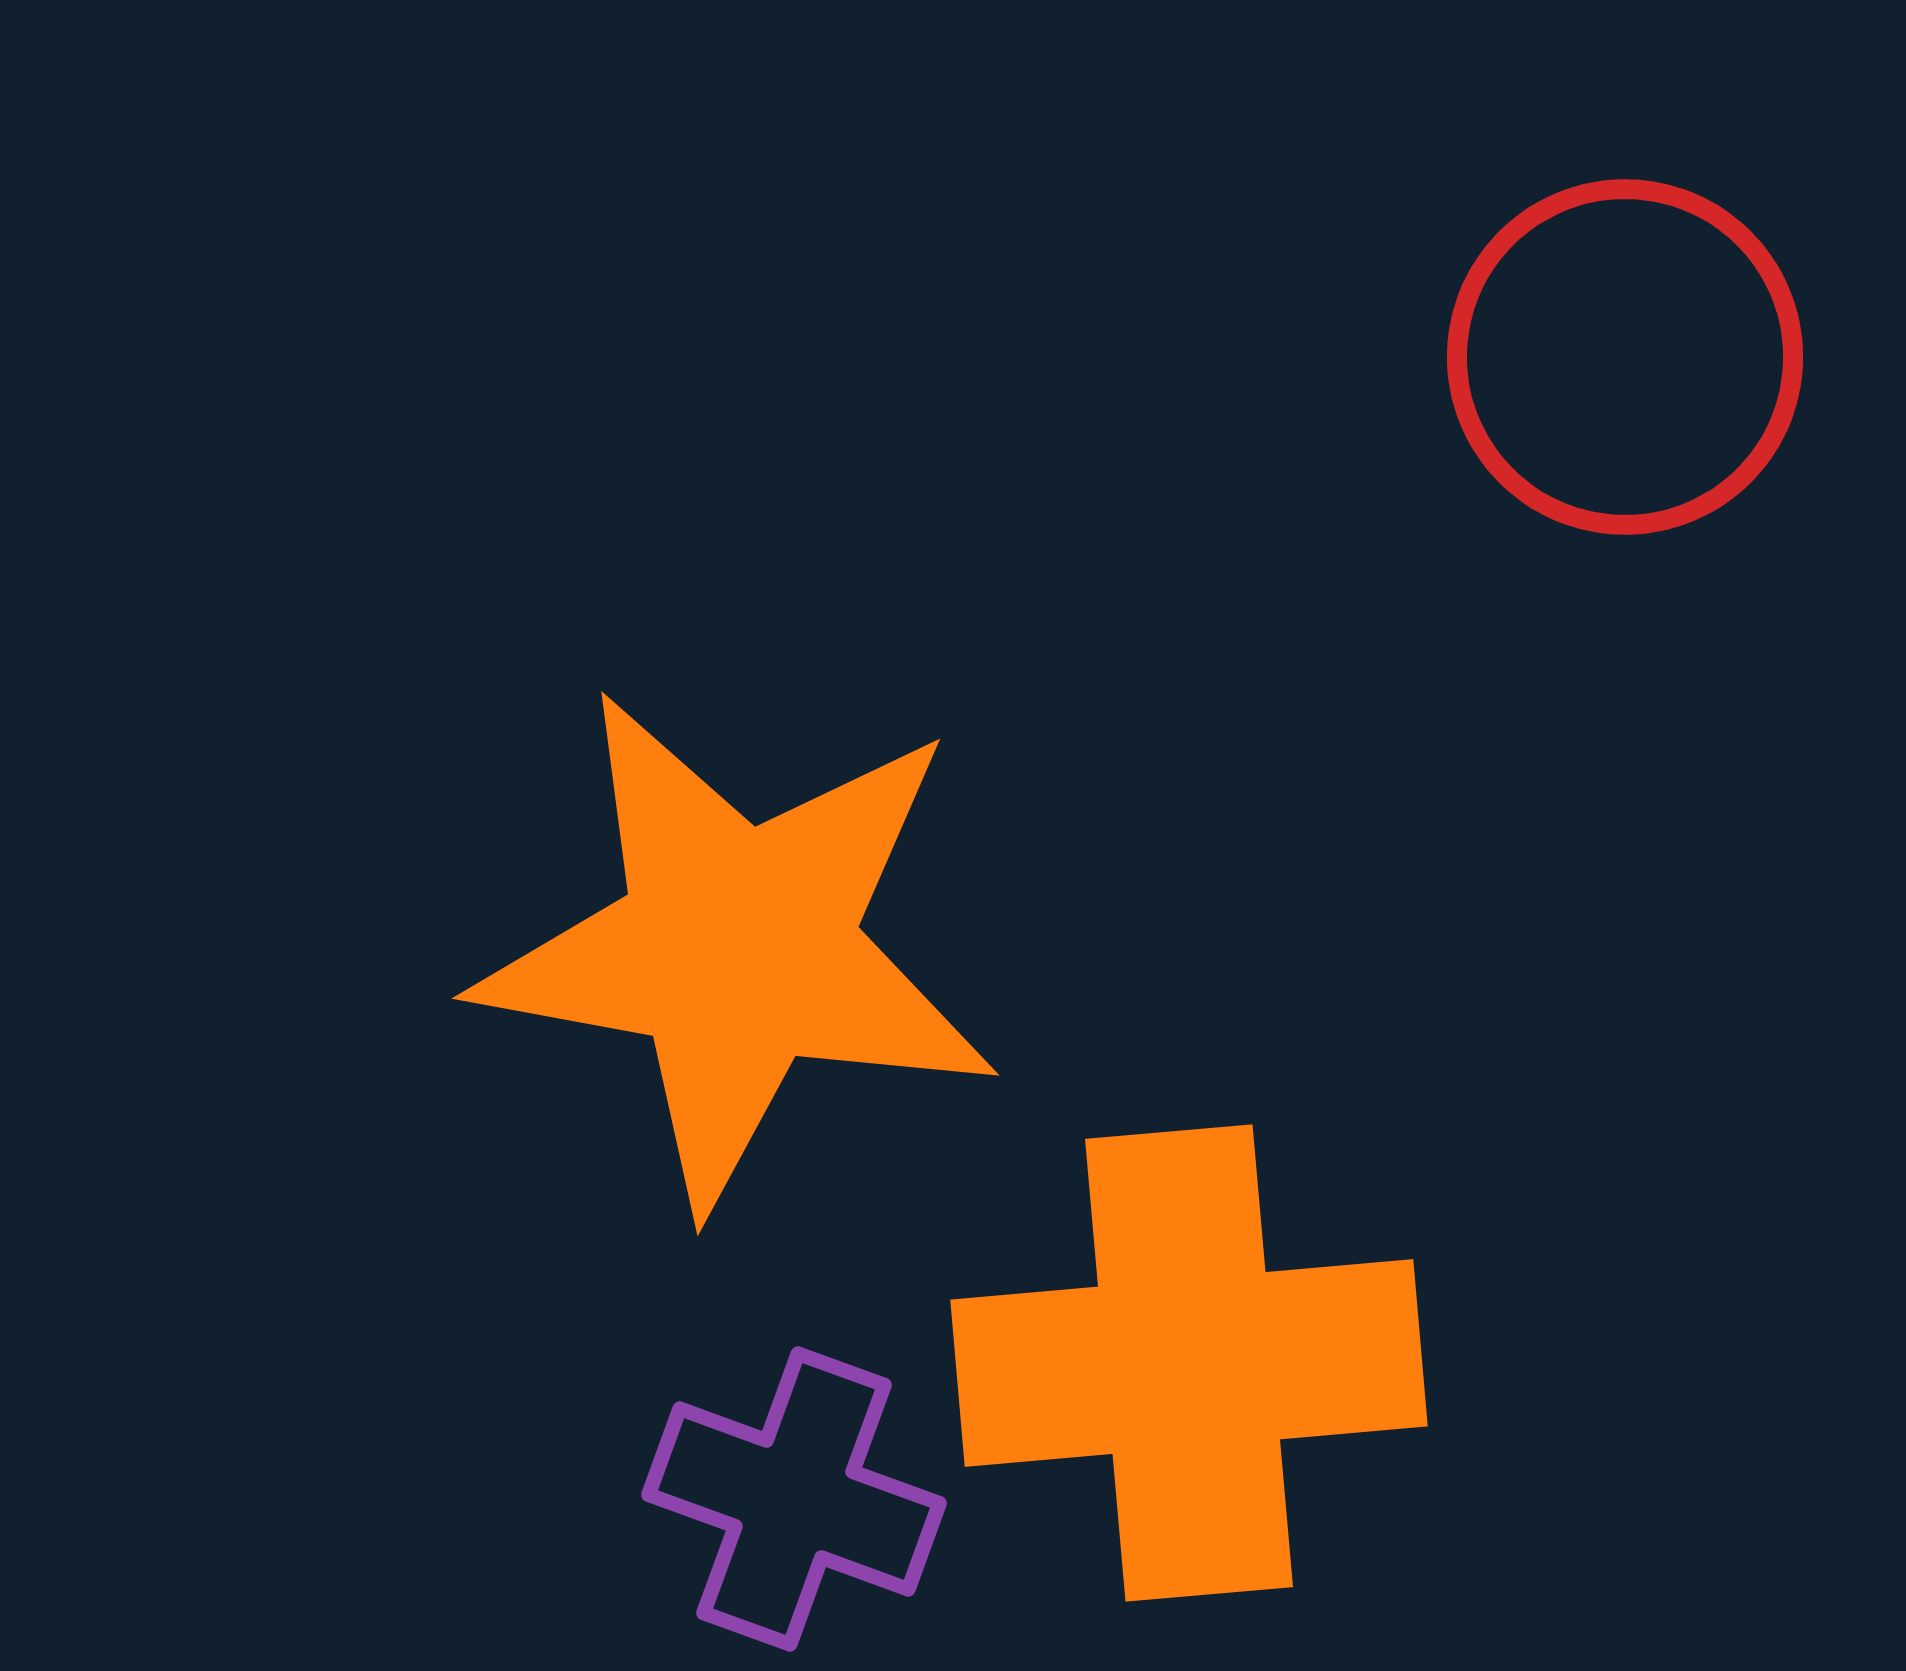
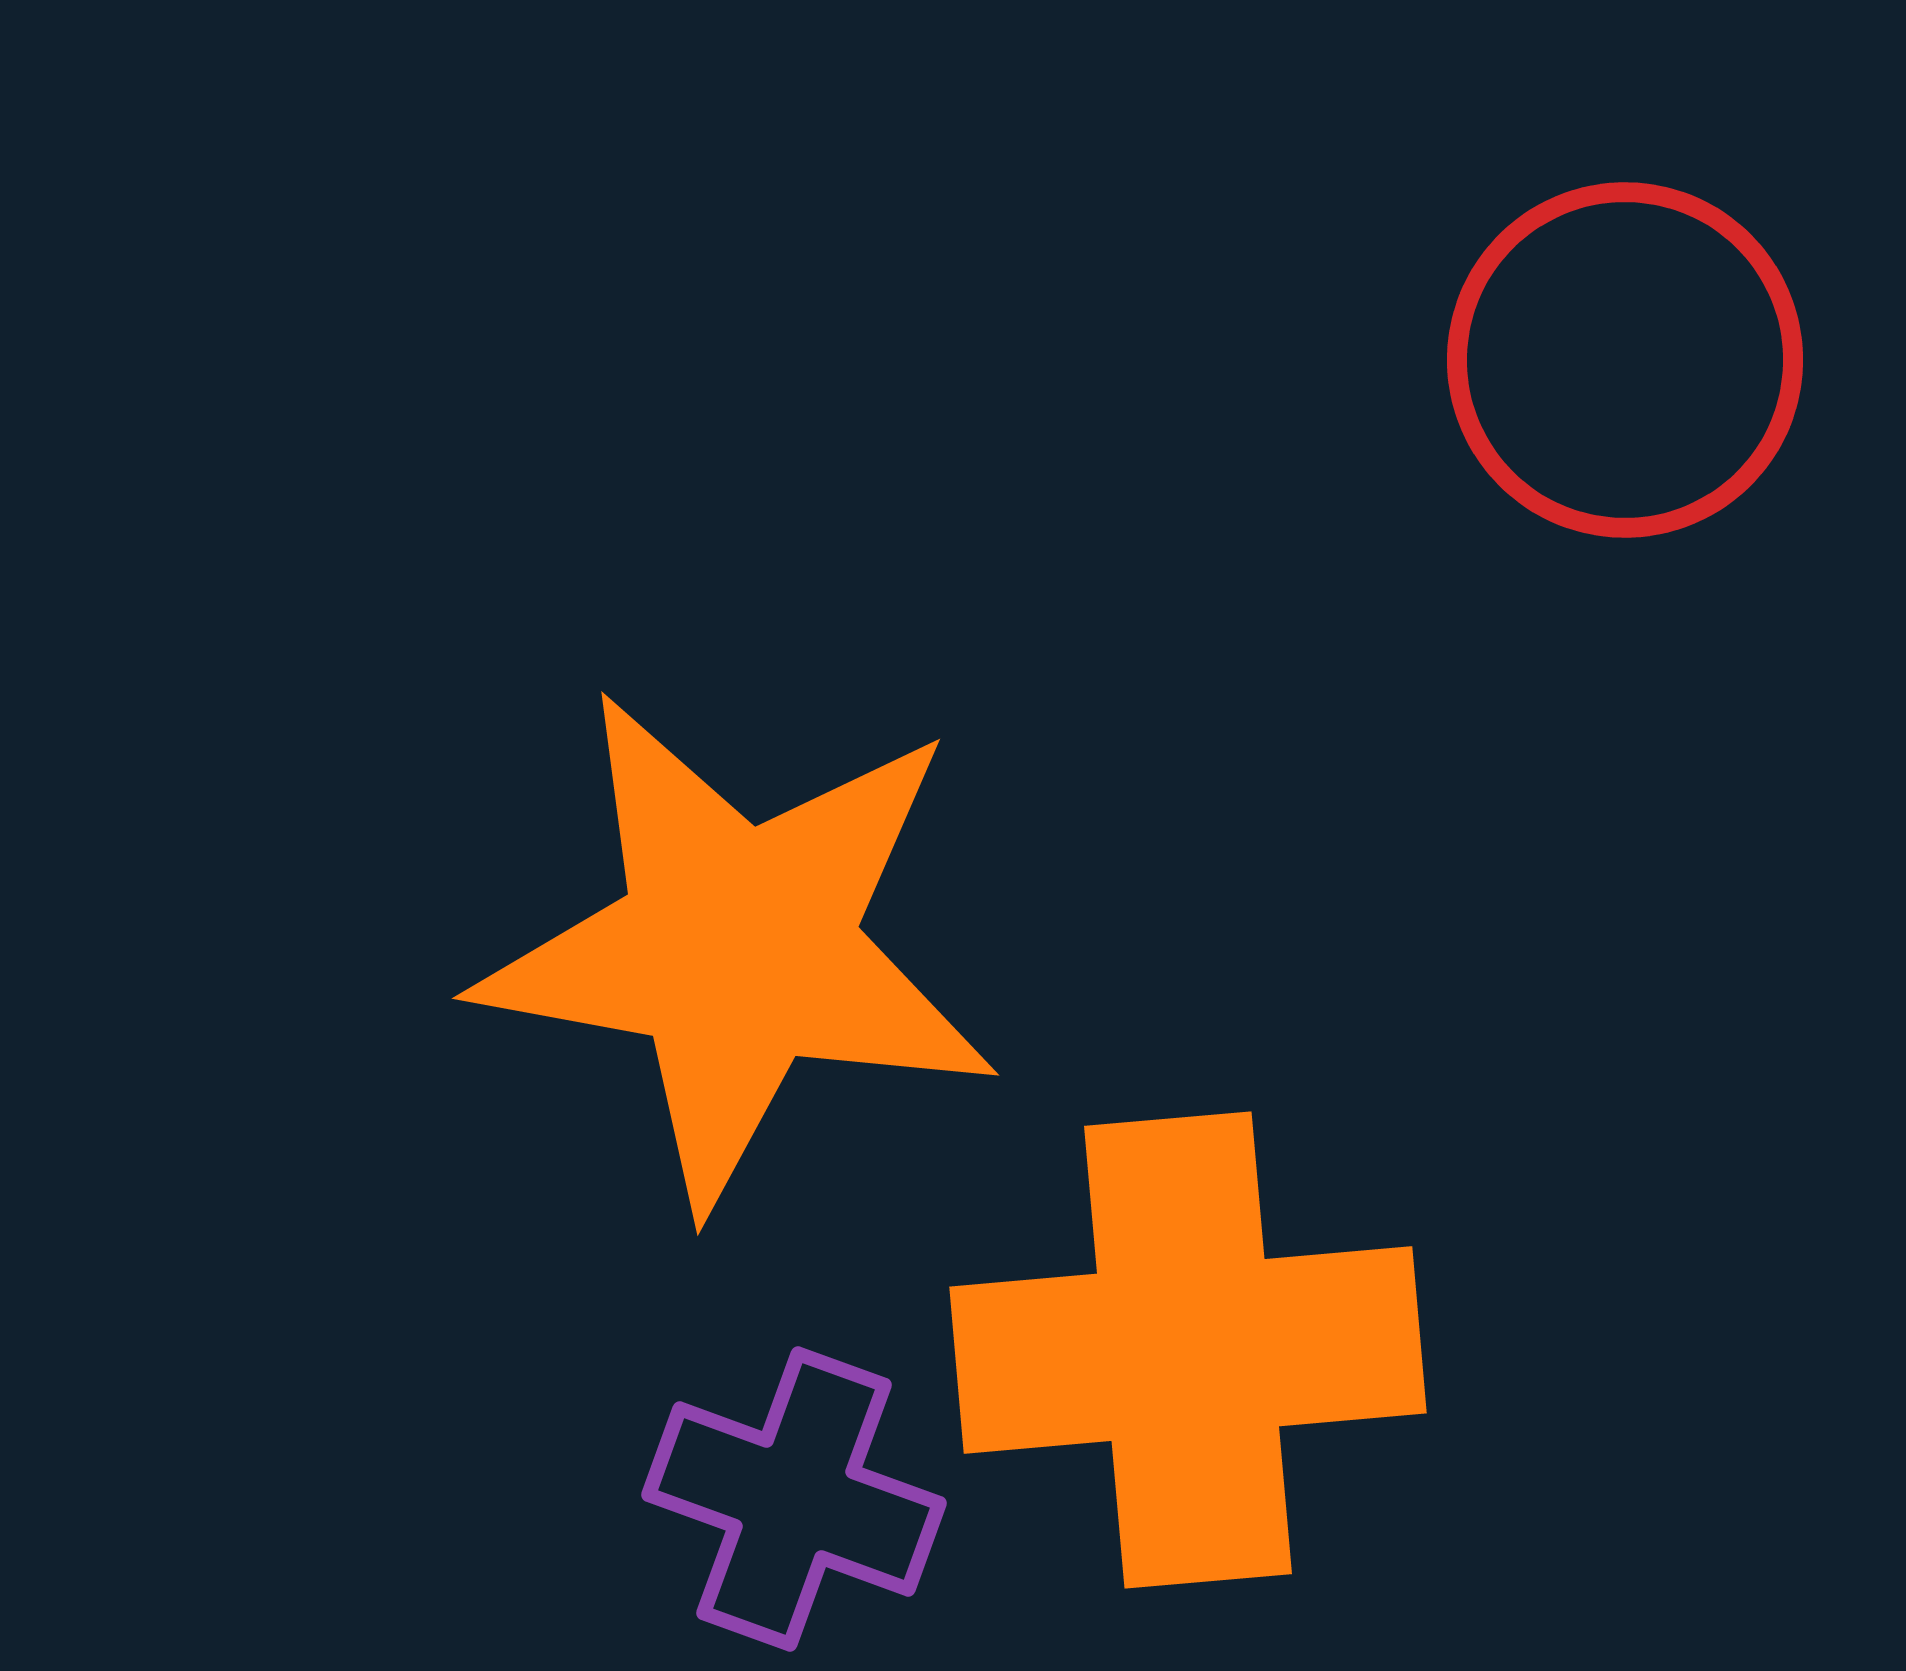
red circle: moved 3 px down
orange cross: moved 1 px left, 13 px up
